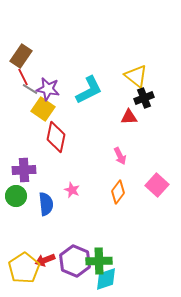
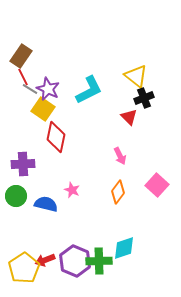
purple star: rotated 15 degrees clockwise
red triangle: rotated 48 degrees clockwise
purple cross: moved 1 px left, 6 px up
blue semicircle: rotated 70 degrees counterclockwise
cyan diamond: moved 18 px right, 31 px up
